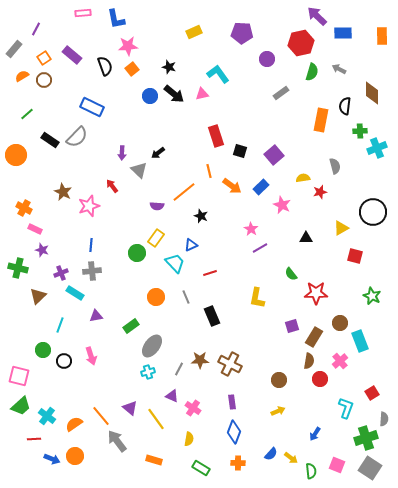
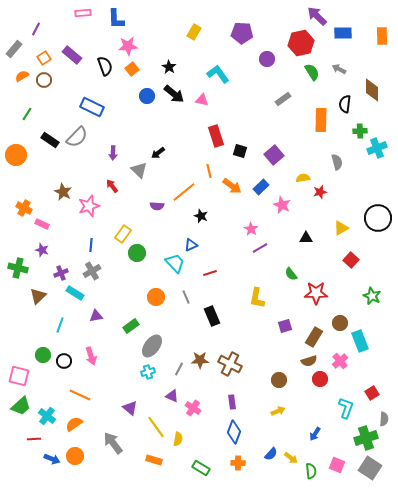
blue L-shape at (116, 19): rotated 10 degrees clockwise
yellow rectangle at (194, 32): rotated 35 degrees counterclockwise
black star at (169, 67): rotated 16 degrees clockwise
green semicircle at (312, 72): rotated 48 degrees counterclockwise
gray rectangle at (281, 93): moved 2 px right, 6 px down
brown diamond at (372, 93): moved 3 px up
pink triangle at (202, 94): moved 6 px down; rotated 24 degrees clockwise
blue circle at (150, 96): moved 3 px left
black semicircle at (345, 106): moved 2 px up
green line at (27, 114): rotated 16 degrees counterclockwise
orange rectangle at (321, 120): rotated 10 degrees counterclockwise
purple arrow at (122, 153): moved 9 px left
gray semicircle at (335, 166): moved 2 px right, 4 px up
black circle at (373, 212): moved 5 px right, 6 px down
pink rectangle at (35, 229): moved 7 px right, 5 px up
yellow rectangle at (156, 238): moved 33 px left, 4 px up
red square at (355, 256): moved 4 px left, 4 px down; rotated 28 degrees clockwise
gray cross at (92, 271): rotated 24 degrees counterclockwise
purple square at (292, 326): moved 7 px left
green circle at (43, 350): moved 5 px down
brown semicircle at (309, 361): rotated 63 degrees clockwise
orange line at (101, 416): moved 21 px left, 21 px up; rotated 25 degrees counterclockwise
yellow line at (156, 419): moved 8 px down
yellow semicircle at (189, 439): moved 11 px left
gray arrow at (117, 441): moved 4 px left, 2 px down
